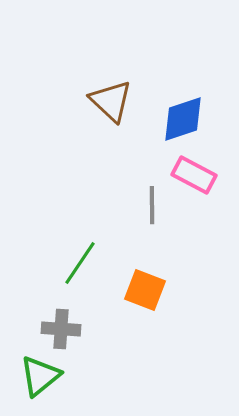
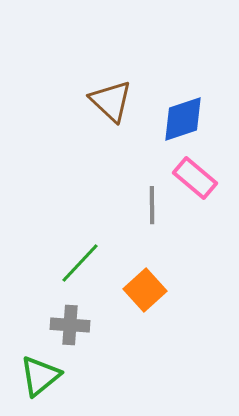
pink rectangle: moved 1 px right, 3 px down; rotated 12 degrees clockwise
green line: rotated 9 degrees clockwise
orange square: rotated 27 degrees clockwise
gray cross: moved 9 px right, 4 px up
